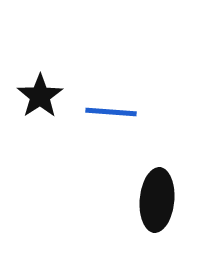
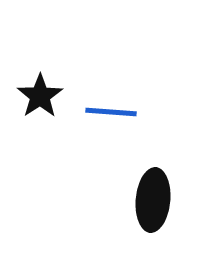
black ellipse: moved 4 px left
